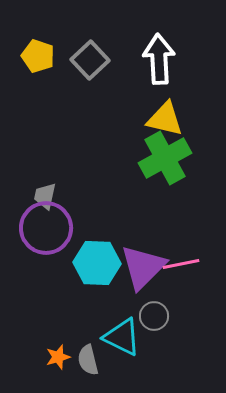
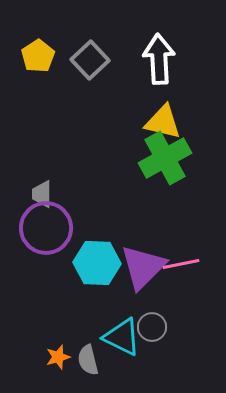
yellow pentagon: rotated 20 degrees clockwise
yellow triangle: moved 2 px left, 3 px down
gray trapezoid: moved 3 px left, 2 px up; rotated 12 degrees counterclockwise
gray circle: moved 2 px left, 11 px down
